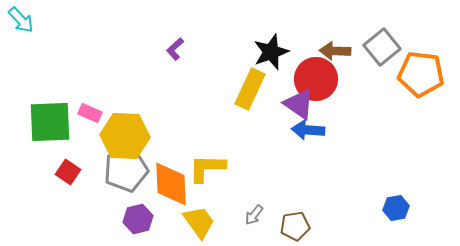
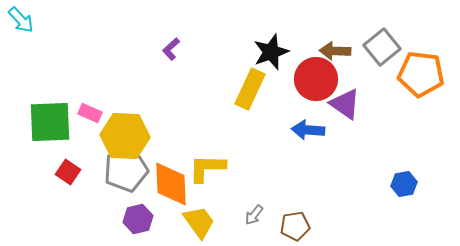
purple L-shape: moved 4 px left
purple triangle: moved 46 px right
blue hexagon: moved 8 px right, 24 px up
